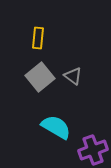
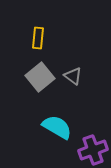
cyan semicircle: moved 1 px right
